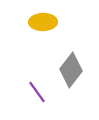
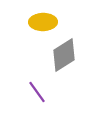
gray diamond: moved 7 px left, 15 px up; rotated 20 degrees clockwise
